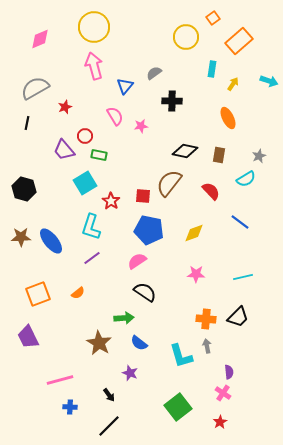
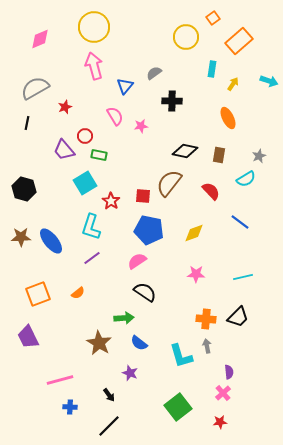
pink cross at (223, 393): rotated 14 degrees clockwise
red star at (220, 422): rotated 24 degrees clockwise
